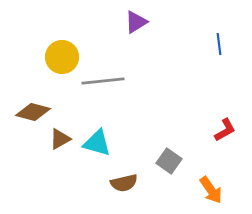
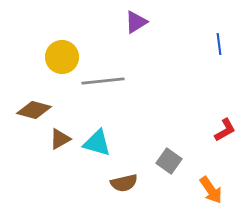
brown diamond: moved 1 px right, 2 px up
